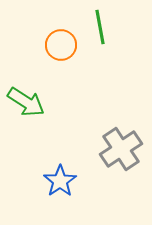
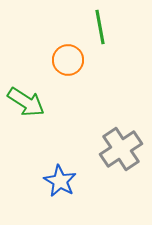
orange circle: moved 7 px right, 15 px down
blue star: rotated 8 degrees counterclockwise
